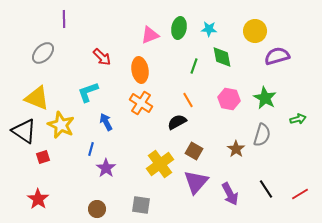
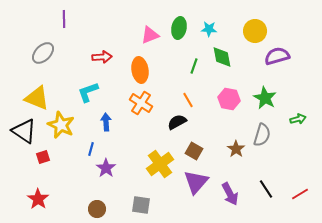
red arrow: rotated 48 degrees counterclockwise
blue arrow: rotated 24 degrees clockwise
